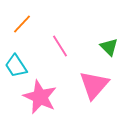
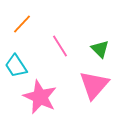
green triangle: moved 9 px left, 2 px down
